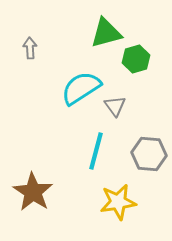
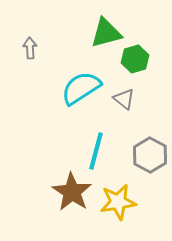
green hexagon: moved 1 px left
gray triangle: moved 9 px right, 7 px up; rotated 15 degrees counterclockwise
gray hexagon: moved 1 px right, 1 px down; rotated 24 degrees clockwise
brown star: moved 39 px right
